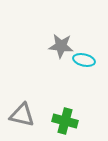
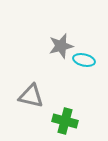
gray star: rotated 20 degrees counterclockwise
gray triangle: moved 9 px right, 19 px up
